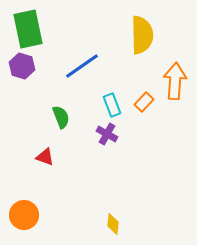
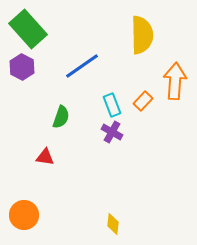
green rectangle: rotated 30 degrees counterclockwise
purple hexagon: moved 1 px down; rotated 10 degrees clockwise
orange rectangle: moved 1 px left, 1 px up
green semicircle: rotated 40 degrees clockwise
purple cross: moved 5 px right, 2 px up
red triangle: rotated 12 degrees counterclockwise
